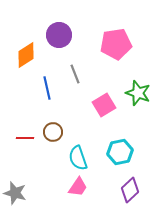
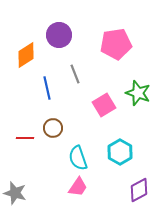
brown circle: moved 4 px up
cyan hexagon: rotated 20 degrees counterclockwise
purple diamond: moved 9 px right; rotated 15 degrees clockwise
